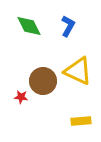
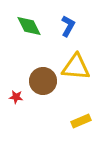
yellow triangle: moved 2 px left, 4 px up; rotated 20 degrees counterclockwise
red star: moved 5 px left
yellow rectangle: rotated 18 degrees counterclockwise
